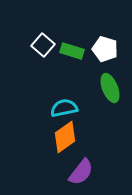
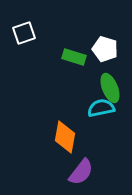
white square: moved 19 px left, 12 px up; rotated 30 degrees clockwise
green rectangle: moved 2 px right, 6 px down
cyan semicircle: moved 37 px right
orange diamond: rotated 44 degrees counterclockwise
